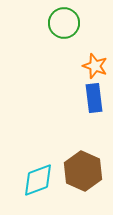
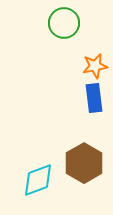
orange star: rotated 30 degrees counterclockwise
brown hexagon: moved 1 px right, 8 px up; rotated 6 degrees clockwise
